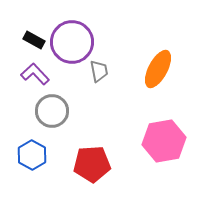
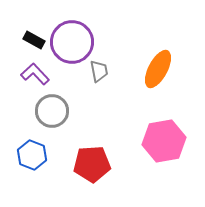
blue hexagon: rotated 8 degrees counterclockwise
